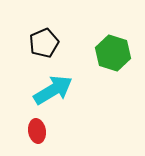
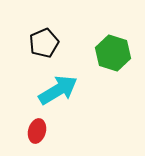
cyan arrow: moved 5 px right
red ellipse: rotated 25 degrees clockwise
